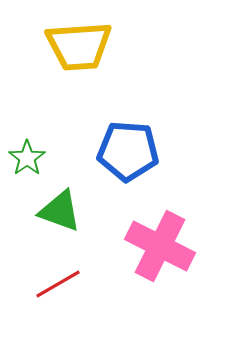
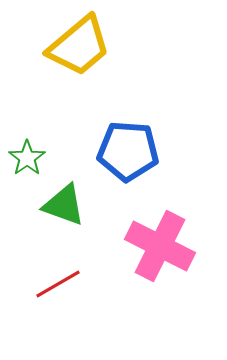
yellow trapezoid: rotated 36 degrees counterclockwise
green triangle: moved 4 px right, 6 px up
